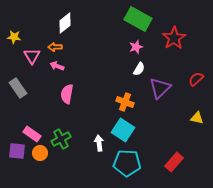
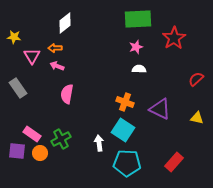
green rectangle: rotated 32 degrees counterclockwise
orange arrow: moved 1 px down
white semicircle: rotated 120 degrees counterclockwise
purple triangle: moved 21 px down; rotated 50 degrees counterclockwise
